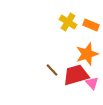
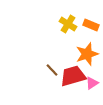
yellow cross: moved 2 px down
red trapezoid: moved 3 px left, 1 px down
pink triangle: rotated 40 degrees clockwise
